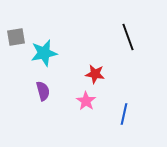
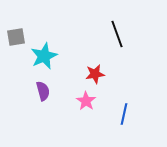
black line: moved 11 px left, 3 px up
cyan star: moved 3 px down; rotated 12 degrees counterclockwise
red star: rotated 18 degrees counterclockwise
